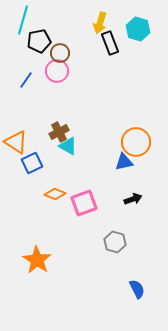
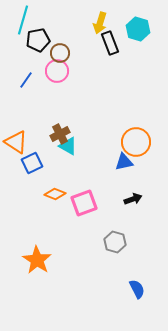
black pentagon: moved 1 px left, 1 px up
brown cross: moved 1 px right, 2 px down
